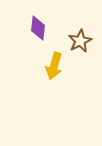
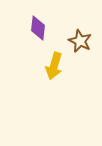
brown star: rotated 20 degrees counterclockwise
